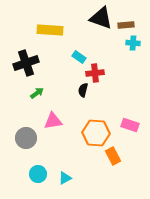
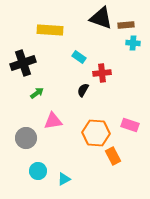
black cross: moved 3 px left
red cross: moved 7 px right
black semicircle: rotated 16 degrees clockwise
cyan circle: moved 3 px up
cyan triangle: moved 1 px left, 1 px down
